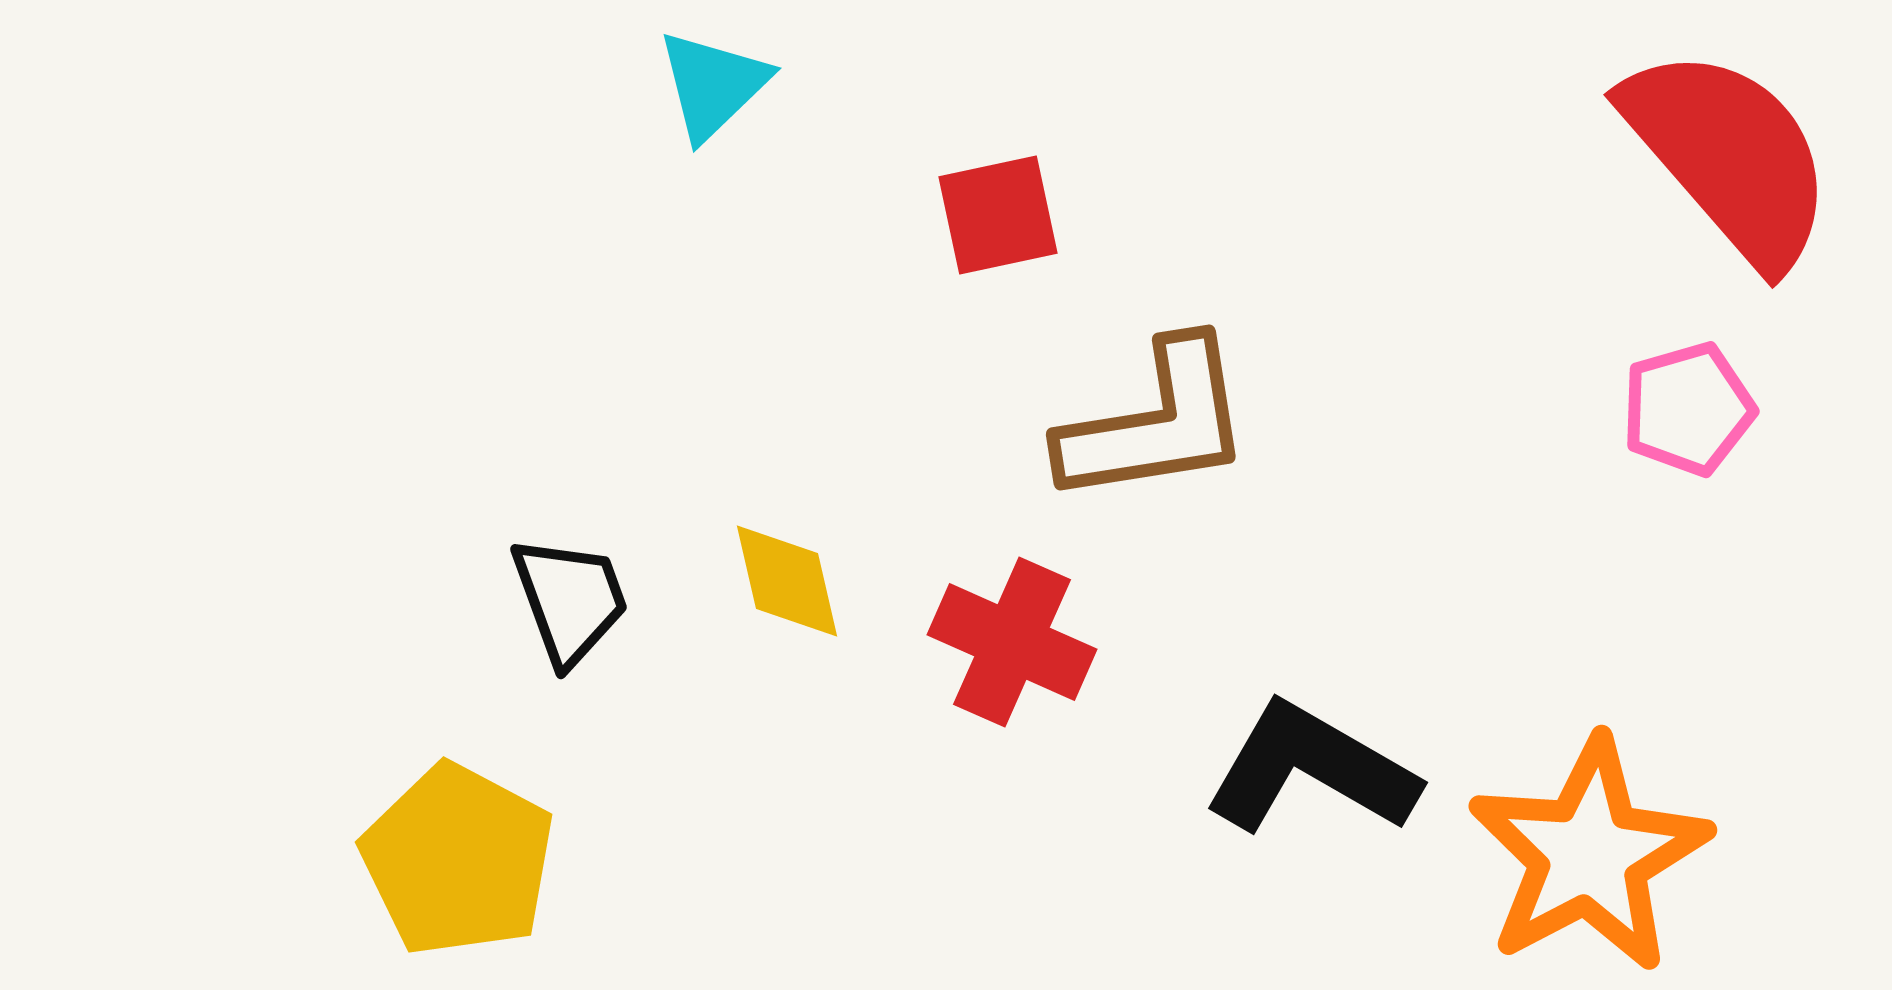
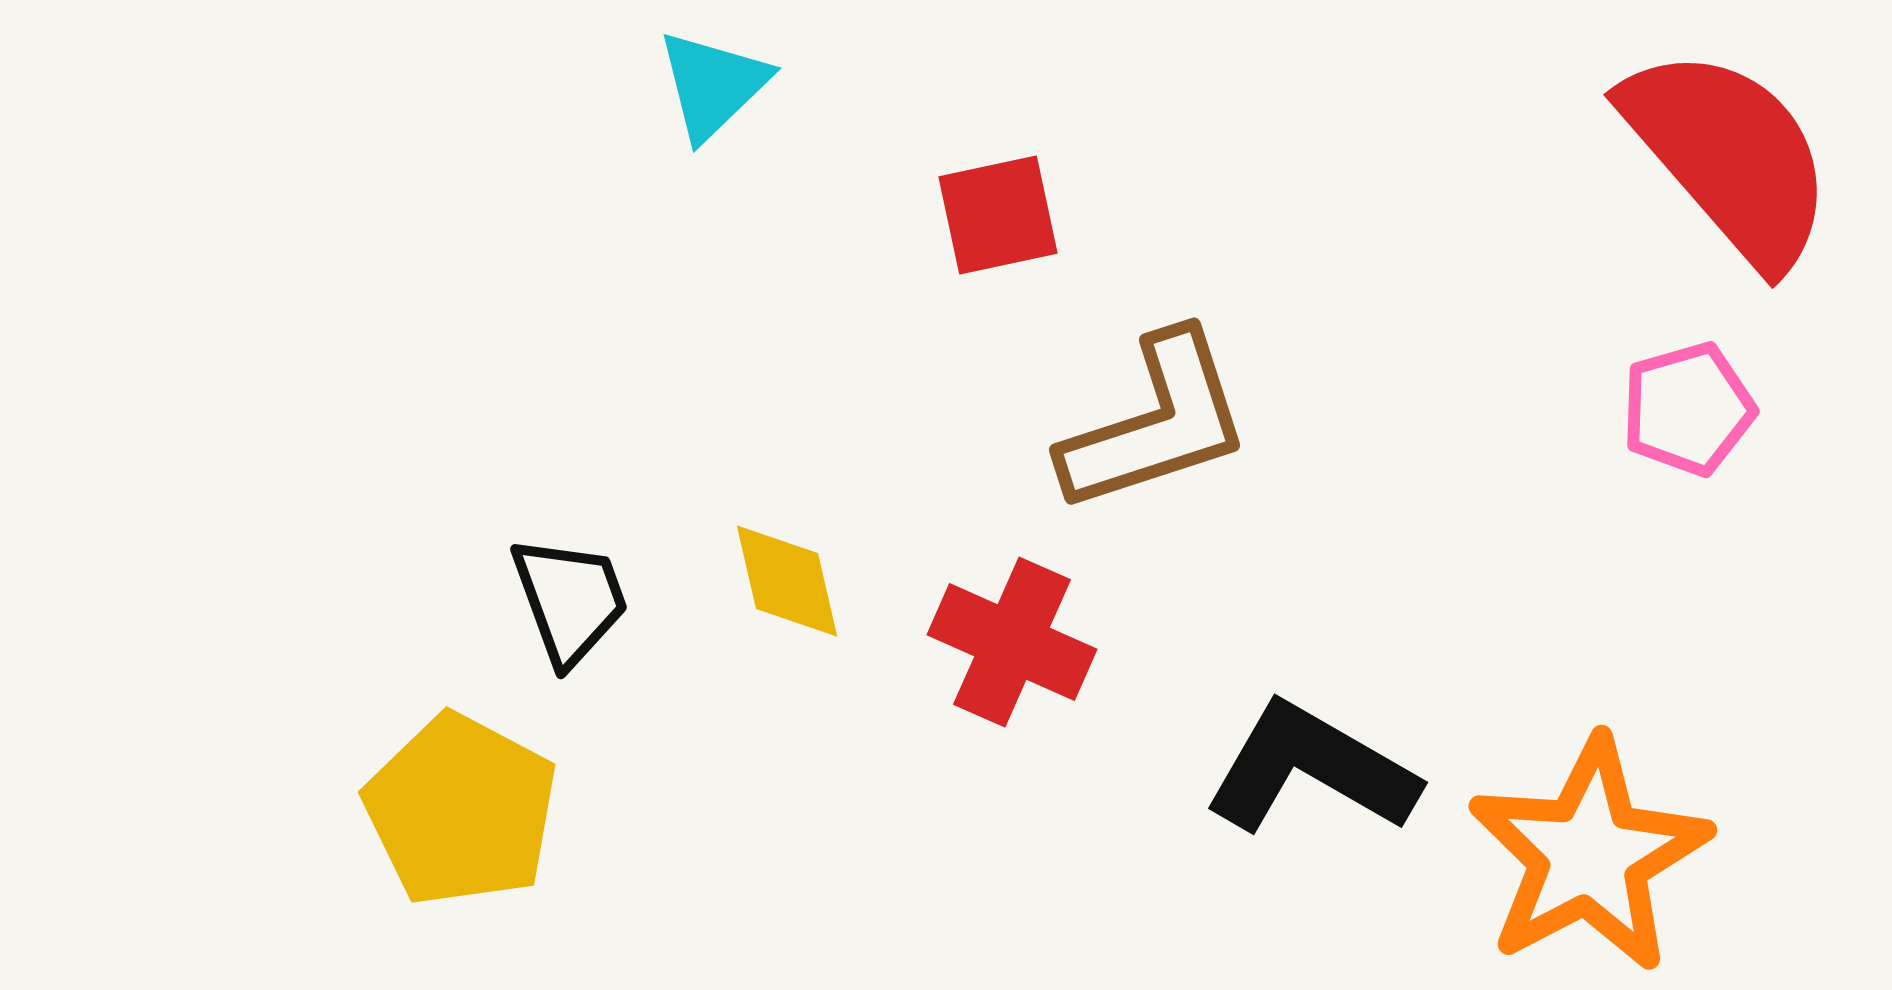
brown L-shape: rotated 9 degrees counterclockwise
yellow pentagon: moved 3 px right, 50 px up
